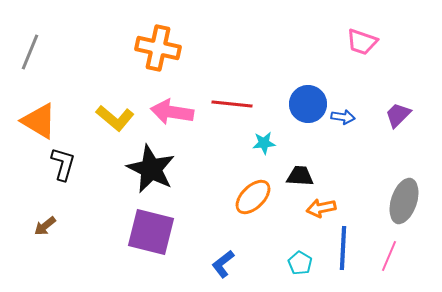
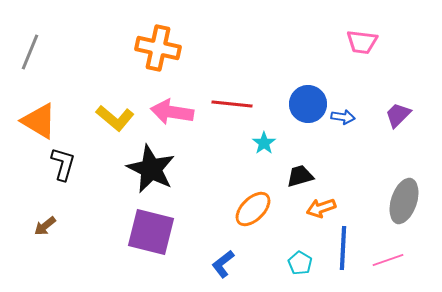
pink trapezoid: rotated 12 degrees counterclockwise
cyan star: rotated 30 degrees counterclockwise
black trapezoid: rotated 20 degrees counterclockwise
orange ellipse: moved 12 px down
orange arrow: rotated 8 degrees counterclockwise
pink line: moved 1 px left, 4 px down; rotated 48 degrees clockwise
